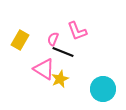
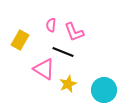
pink L-shape: moved 3 px left, 1 px down
pink semicircle: moved 2 px left, 14 px up; rotated 16 degrees counterclockwise
yellow star: moved 8 px right, 5 px down
cyan circle: moved 1 px right, 1 px down
